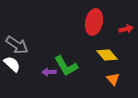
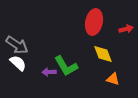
yellow diamond: moved 4 px left, 1 px up; rotated 20 degrees clockwise
white semicircle: moved 6 px right, 1 px up
orange triangle: rotated 32 degrees counterclockwise
